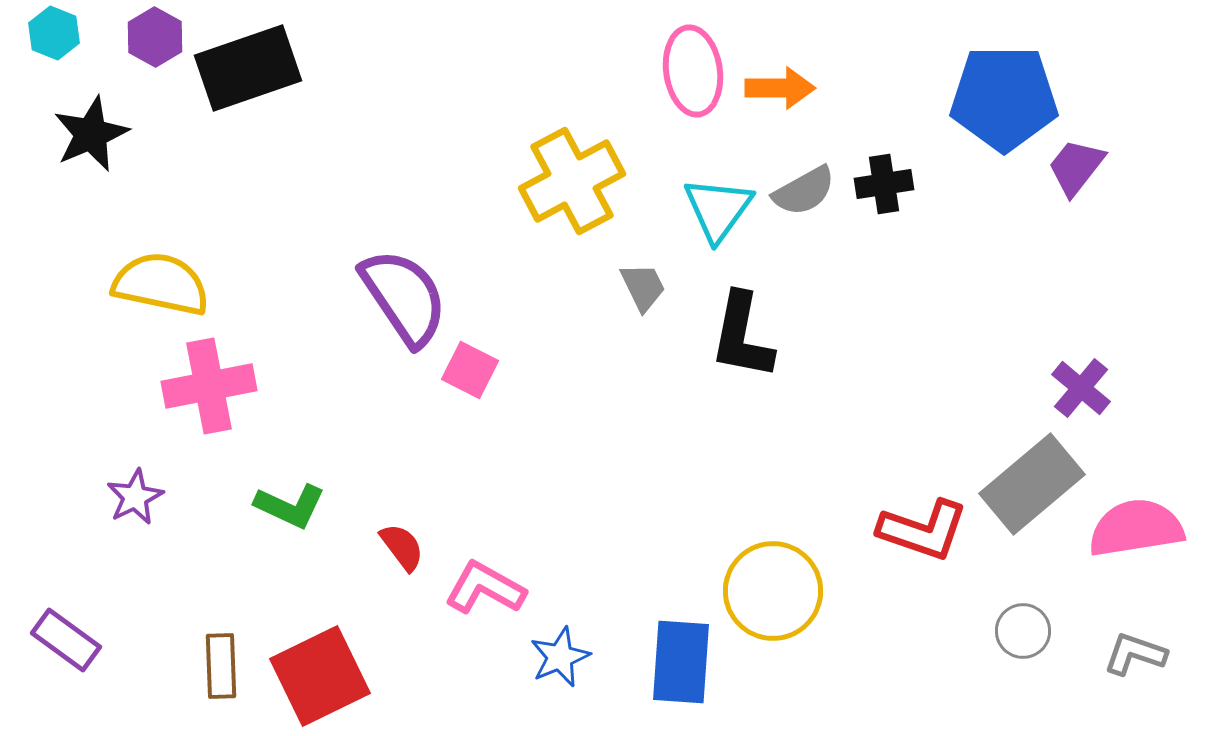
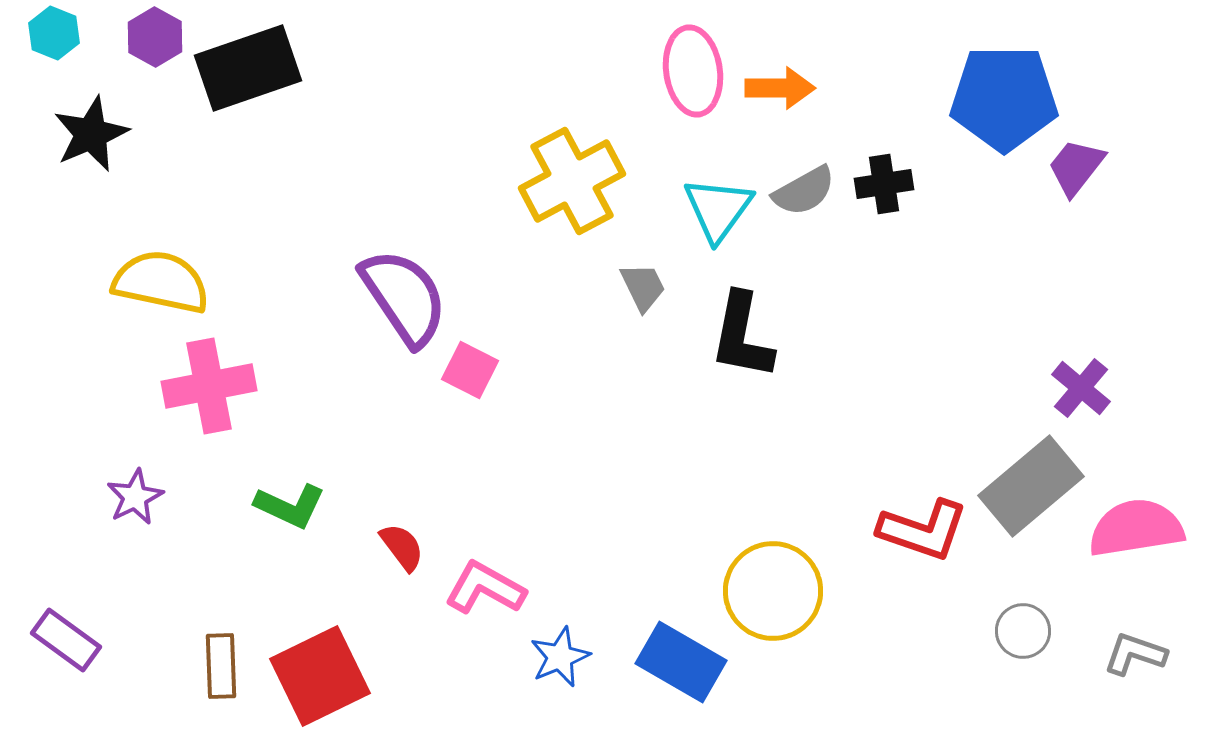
yellow semicircle: moved 2 px up
gray rectangle: moved 1 px left, 2 px down
blue rectangle: rotated 64 degrees counterclockwise
